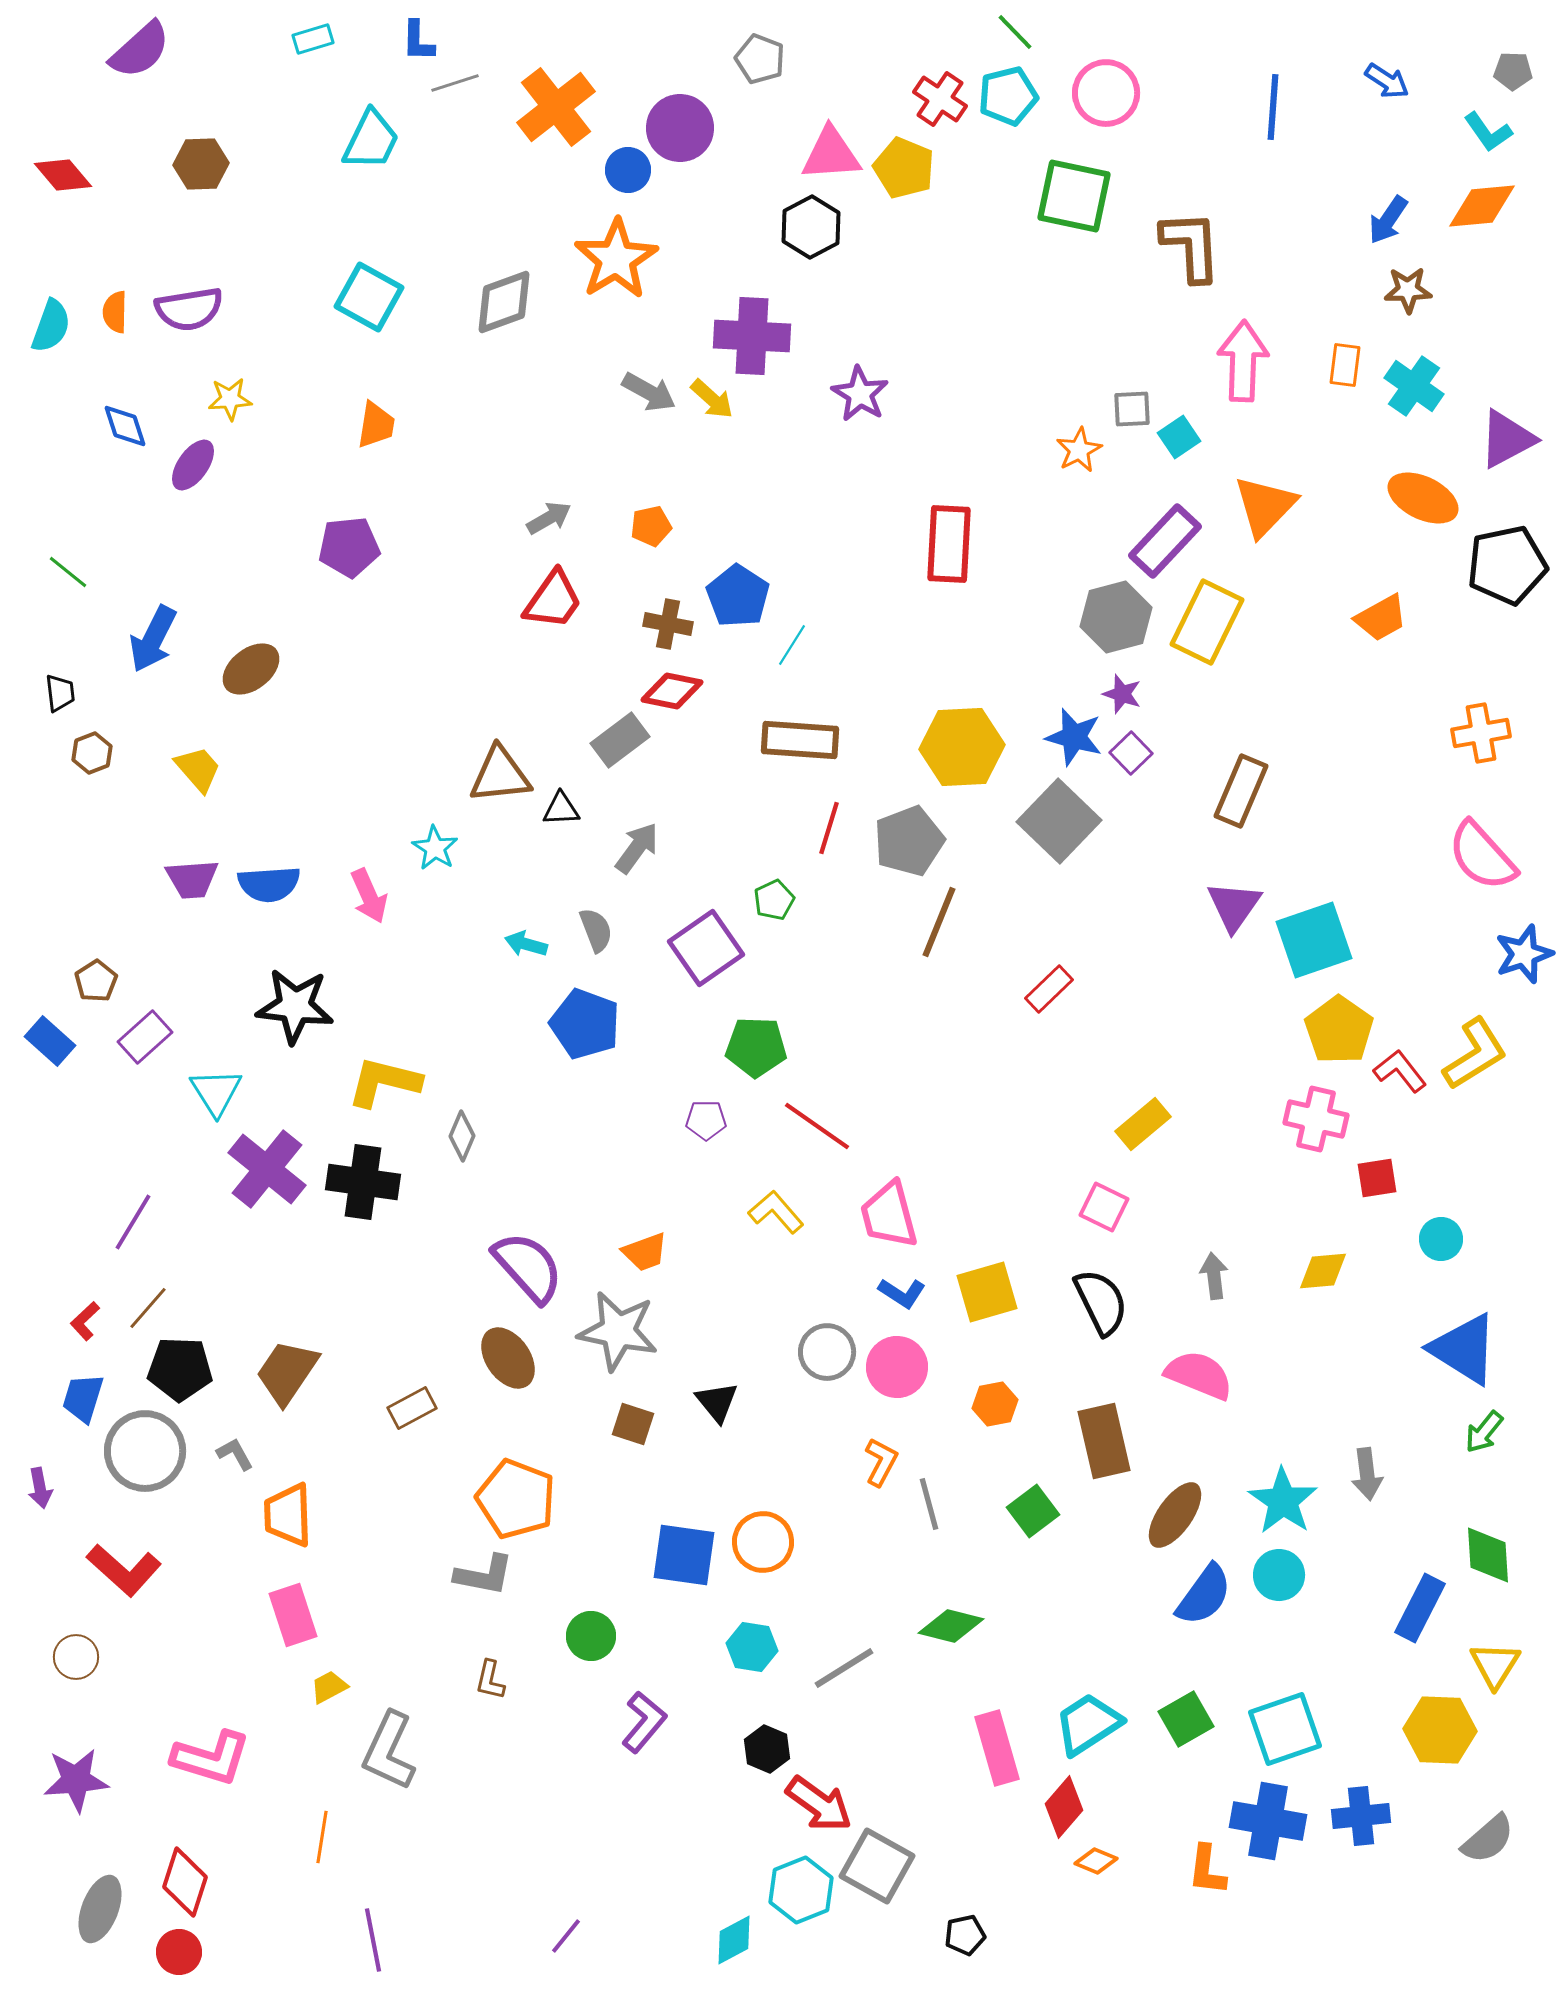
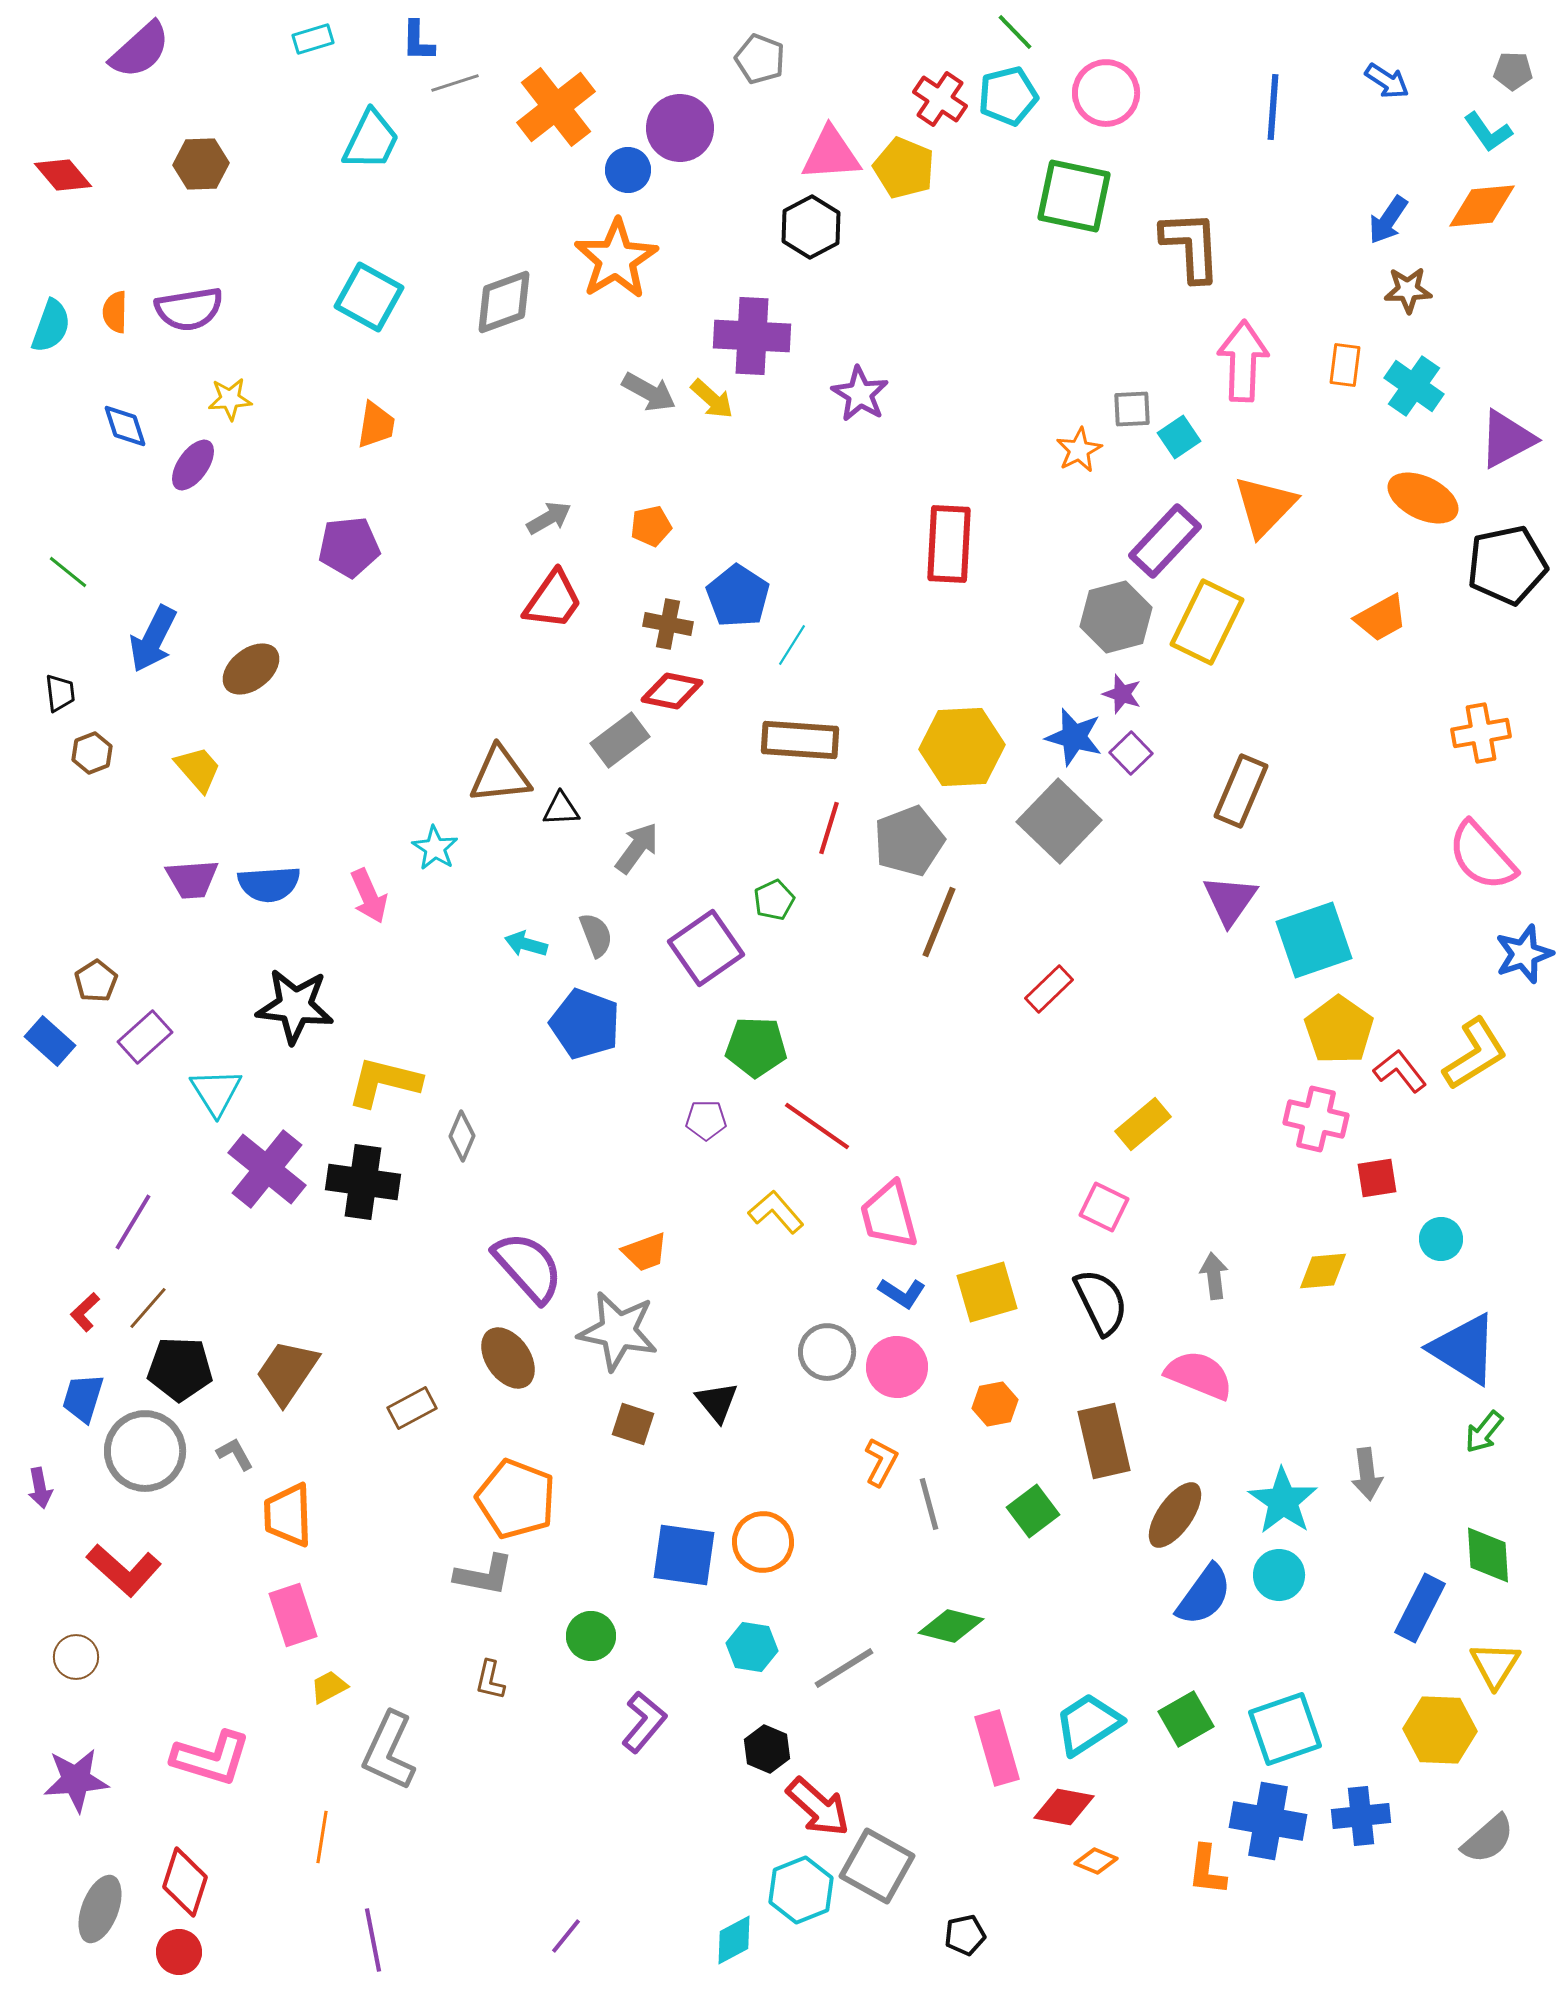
purple triangle at (1234, 906): moved 4 px left, 6 px up
gray semicircle at (596, 930): moved 5 px down
red L-shape at (85, 1321): moved 9 px up
red arrow at (819, 1804): moved 1 px left, 3 px down; rotated 6 degrees clockwise
red diamond at (1064, 1807): rotated 60 degrees clockwise
